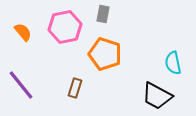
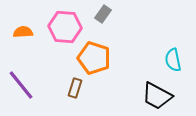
gray rectangle: rotated 24 degrees clockwise
pink hexagon: rotated 16 degrees clockwise
orange semicircle: rotated 54 degrees counterclockwise
orange pentagon: moved 11 px left, 4 px down
cyan semicircle: moved 3 px up
